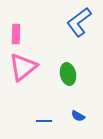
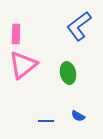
blue L-shape: moved 4 px down
pink triangle: moved 2 px up
green ellipse: moved 1 px up
blue line: moved 2 px right
